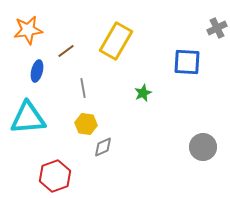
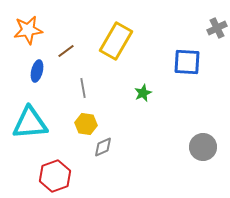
cyan triangle: moved 2 px right, 5 px down
